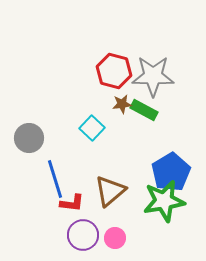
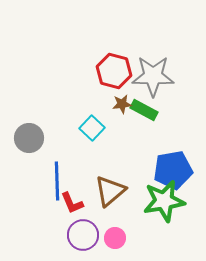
blue pentagon: moved 2 px right, 2 px up; rotated 21 degrees clockwise
blue line: moved 2 px right, 2 px down; rotated 15 degrees clockwise
red L-shape: rotated 60 degrees clockwise
